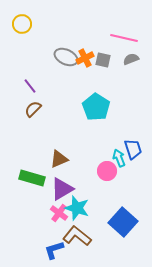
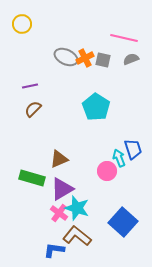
purple line: rotated 63 degrees counterclockwise
blue L-shape: rotated 25 degrees clockwise
